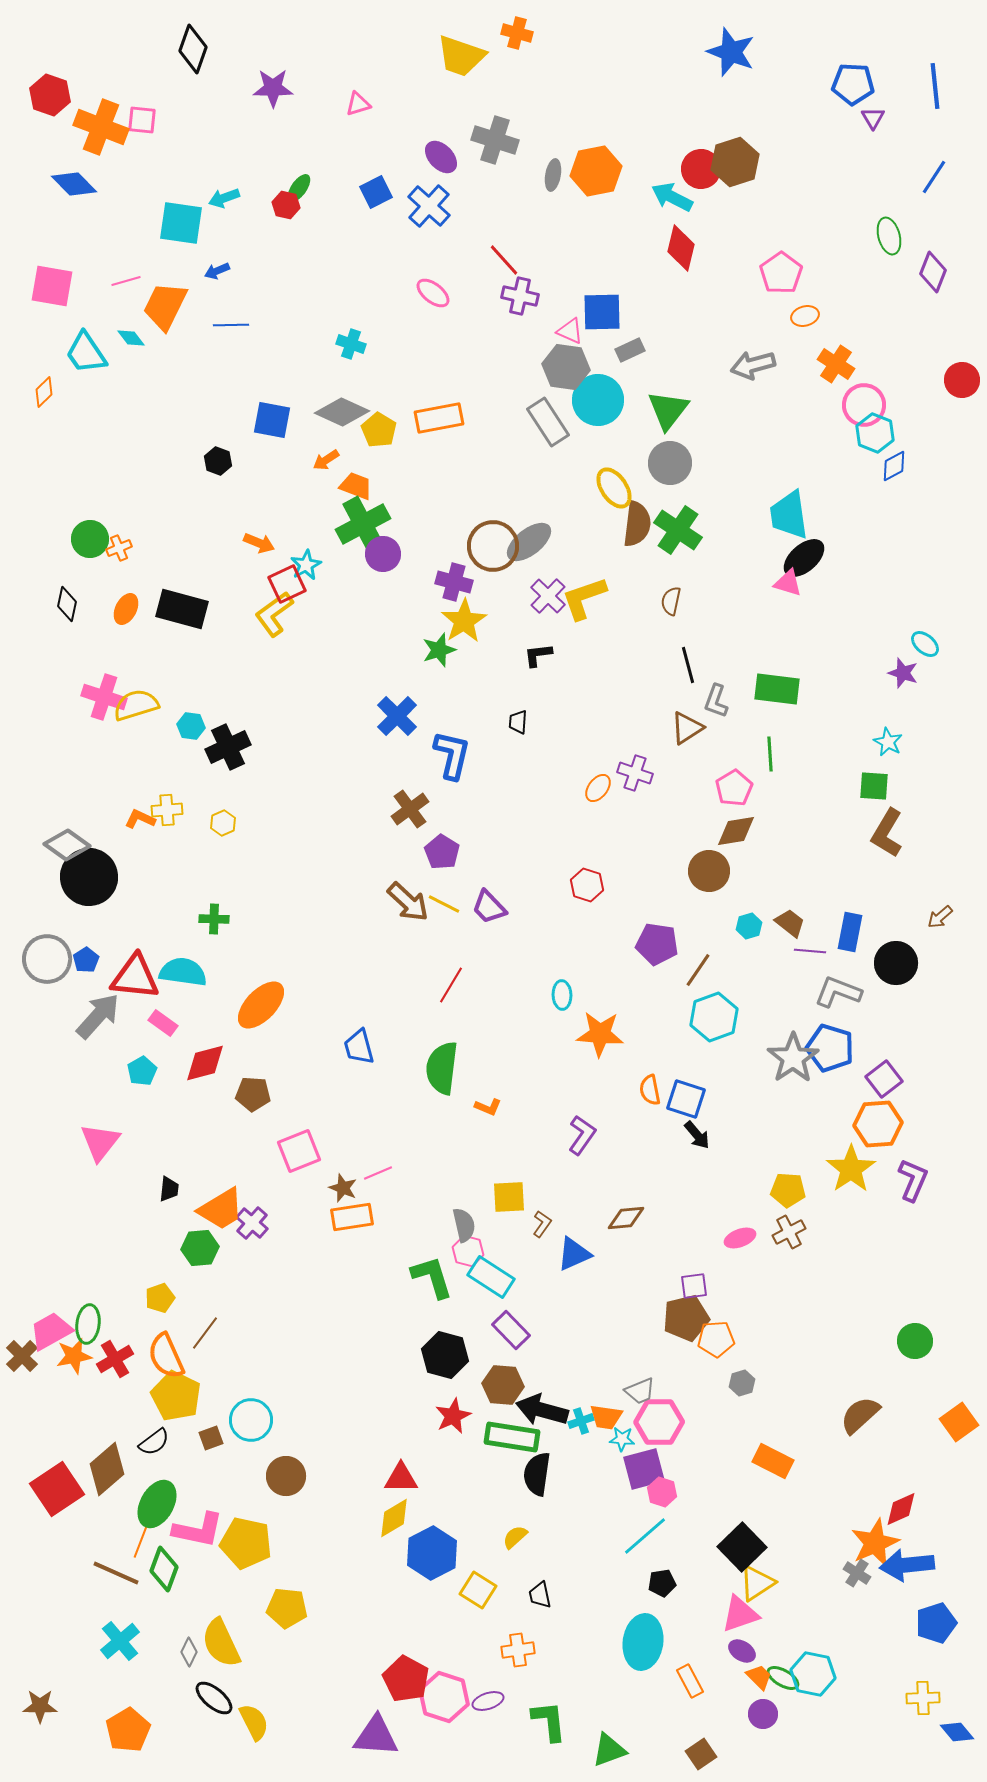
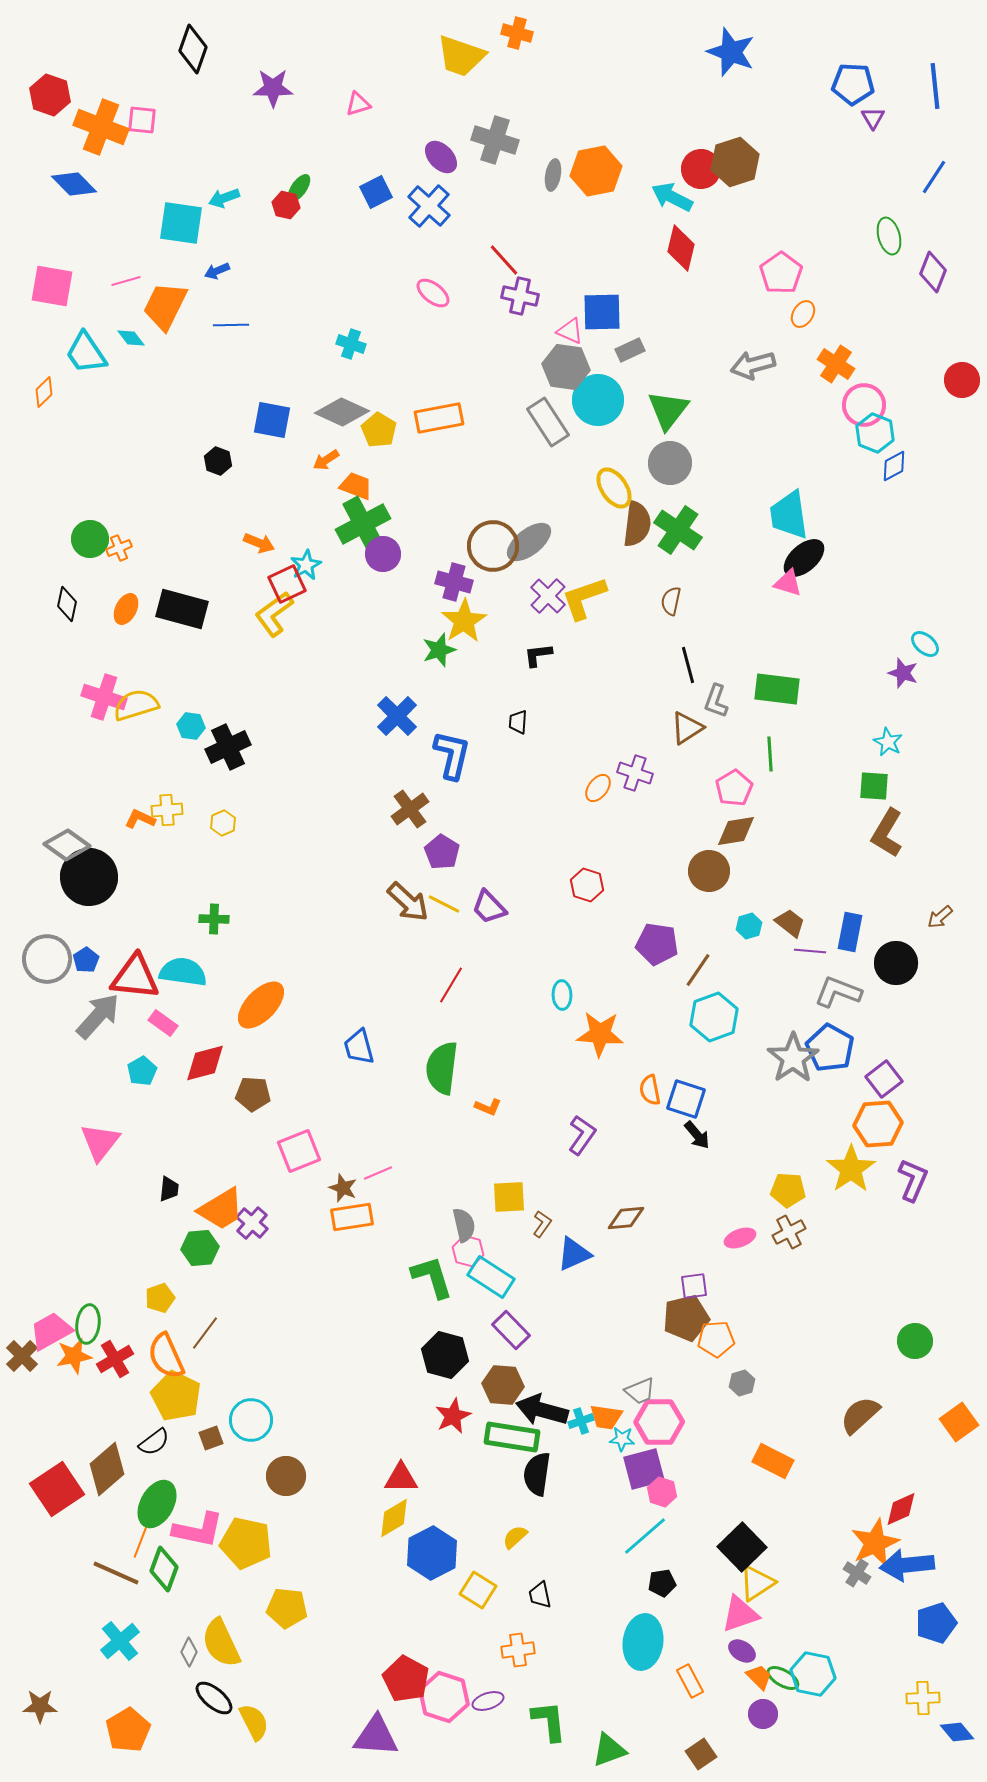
orange ellipse at (805, 316): moved 2 px left, 2 px up; rotated 44 degrees counterclockwise
blue pentagon at (830, 1048): rotated 12 degrees clockwise
